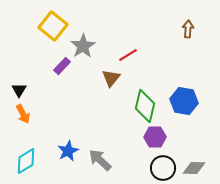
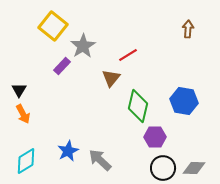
green diamond: moved 7 px left
